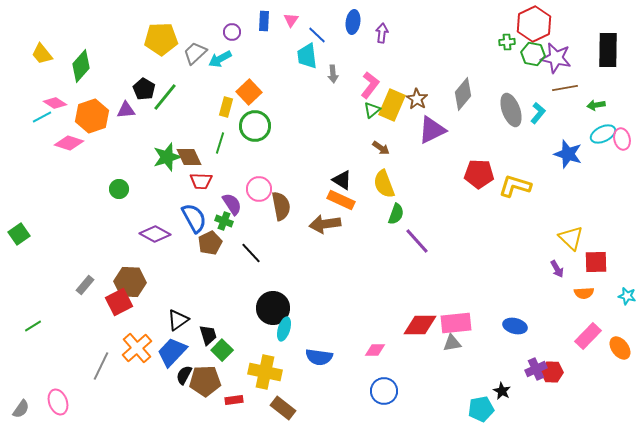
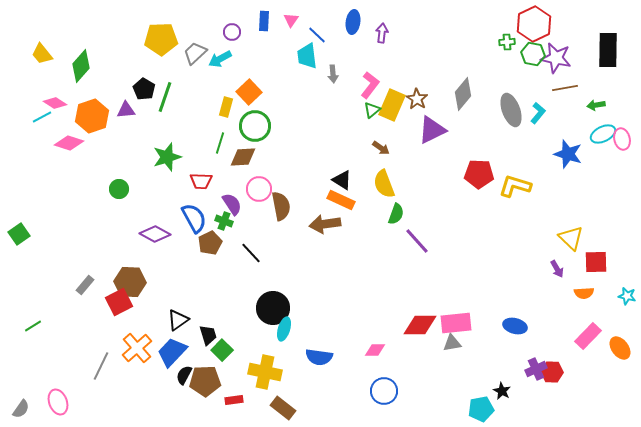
green line at (165, 97): rotated 20 degrees counterclockwise
brown diamond at (189, 157): moved 54 px right; rotated 68 degrees counterclockwise
